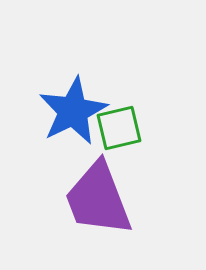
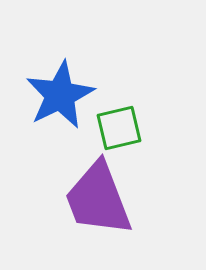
blue star: moved 13 px left, 16 px up
